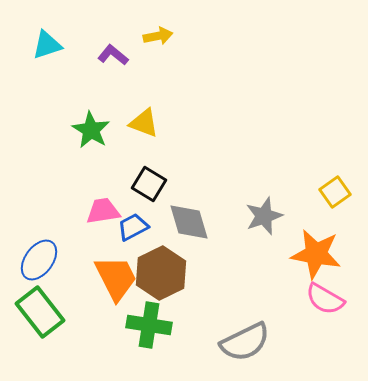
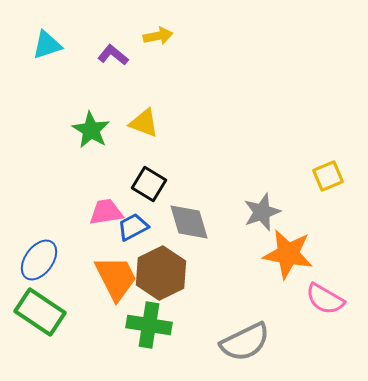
yellow square: moved 7 px left, 16 px up; rotated 12 degrees clockwise
pink trapezoid: moved 3 px right, 1 px down
gray star: moved 2 px left, 4 px up
orange star: moved 28 px left
green rectangle: rotated 18 degrees counterclockwise
